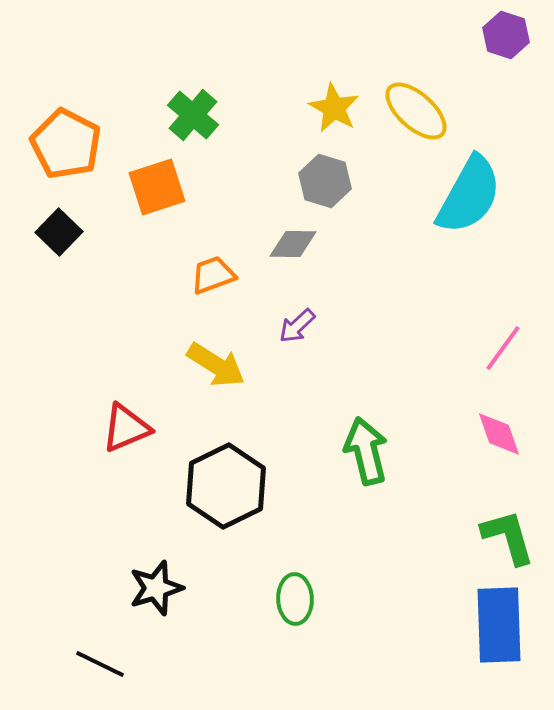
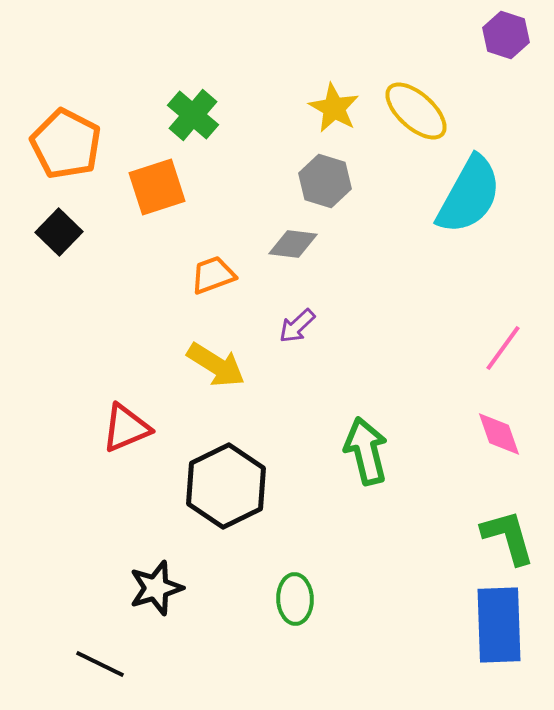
gray diamond: rotated 6 degrees clockwise
